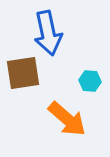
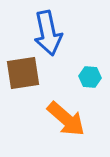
cyan hexagon: moved 4 px up
orange arrow: moved 1 px left
